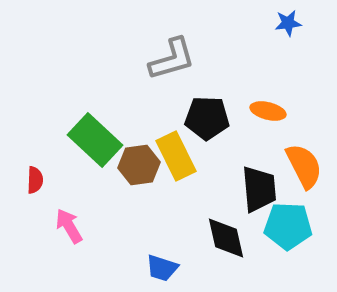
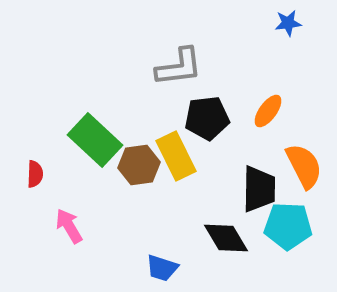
gray L-shape: moved 7 px right, 8 px down; rotated 9 degrees clockwise
orange ellipse: rotated 68 degrees counterclockwise
black pentagon: rotated 9 degrees counterclockwise
red semicircle: moved 6 px up
black trapezoid: rotated 6 degrees clockwise
black diamond: rotated 18 degrees counterclockwise
